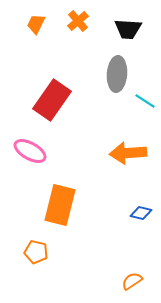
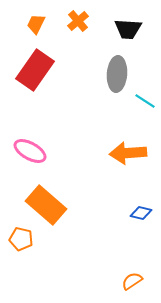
red rectangle: moved 17 px left, 30 px up
orange rectangle: moved 14 px left; rotated 63 degrees counterclockwise
orange pentagon: moved 15 px left, 13 px up
